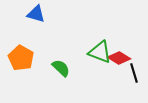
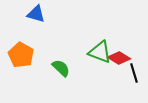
orange pentagon: moved 3 px up
